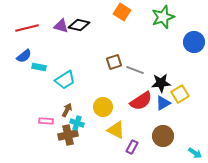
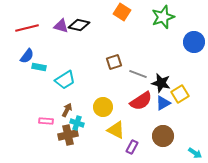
blue semicircle: moved 3 px right; rotated 14 degrees counterclockwise
gray line: moved 3 px right, 4 px down
black star: rotated 18 degrees clockwise
